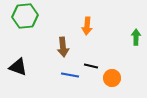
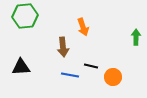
orange arrow: moved 4 px left, 1 px down; rotated 24 degrees counterclockwise
black triangle: moved 3 px right; rotated 24 degrees counterclockwise
orange circle: moved 1 px right, 1 px up
